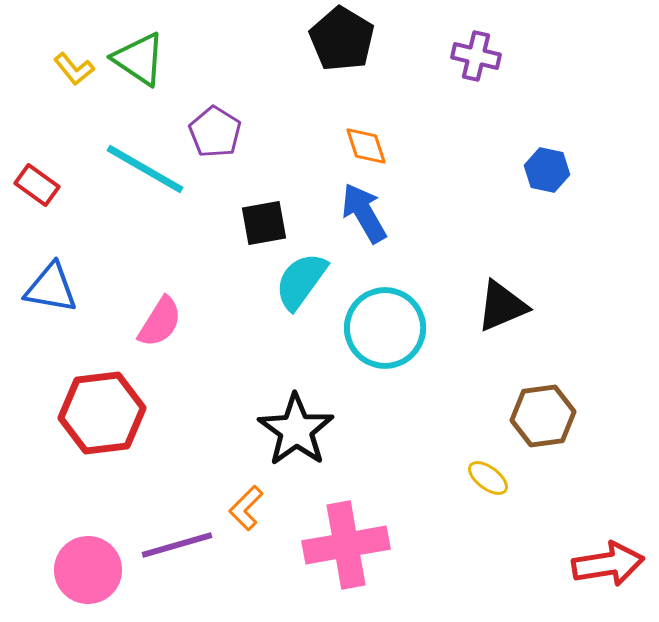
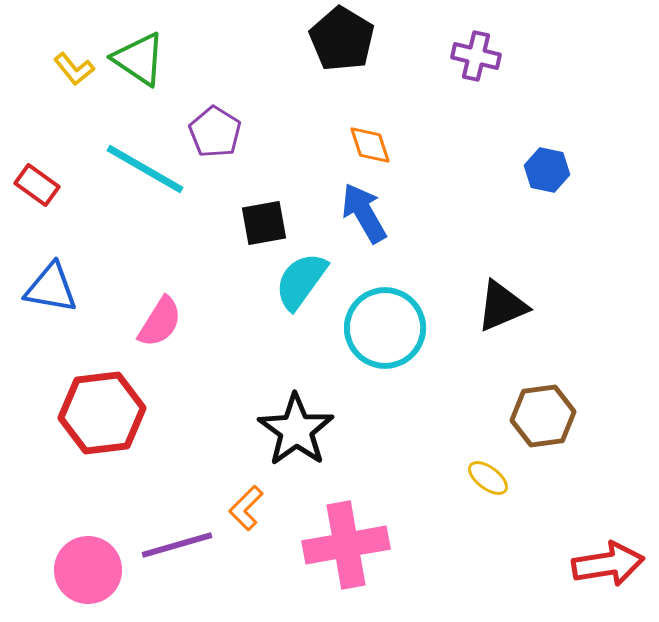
orange diamond: moved 4 px right, 1 px up
